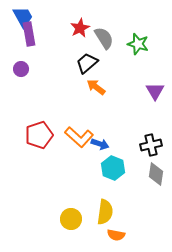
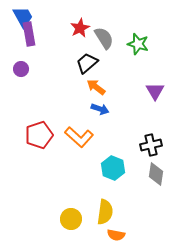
blue arrow: moved 35 px up
